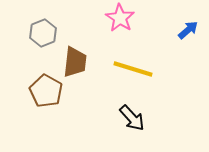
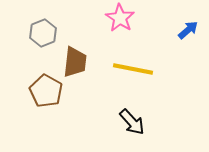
yellow line: rotated 6 degrees counterclockwise
black arrow: moved 4 px down
